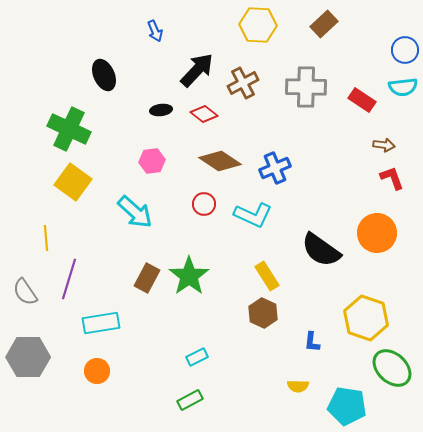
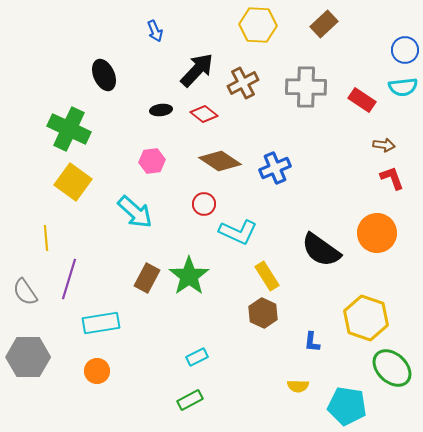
cyan L-shape at (253, 215): moved 15 px left, 17 px down
